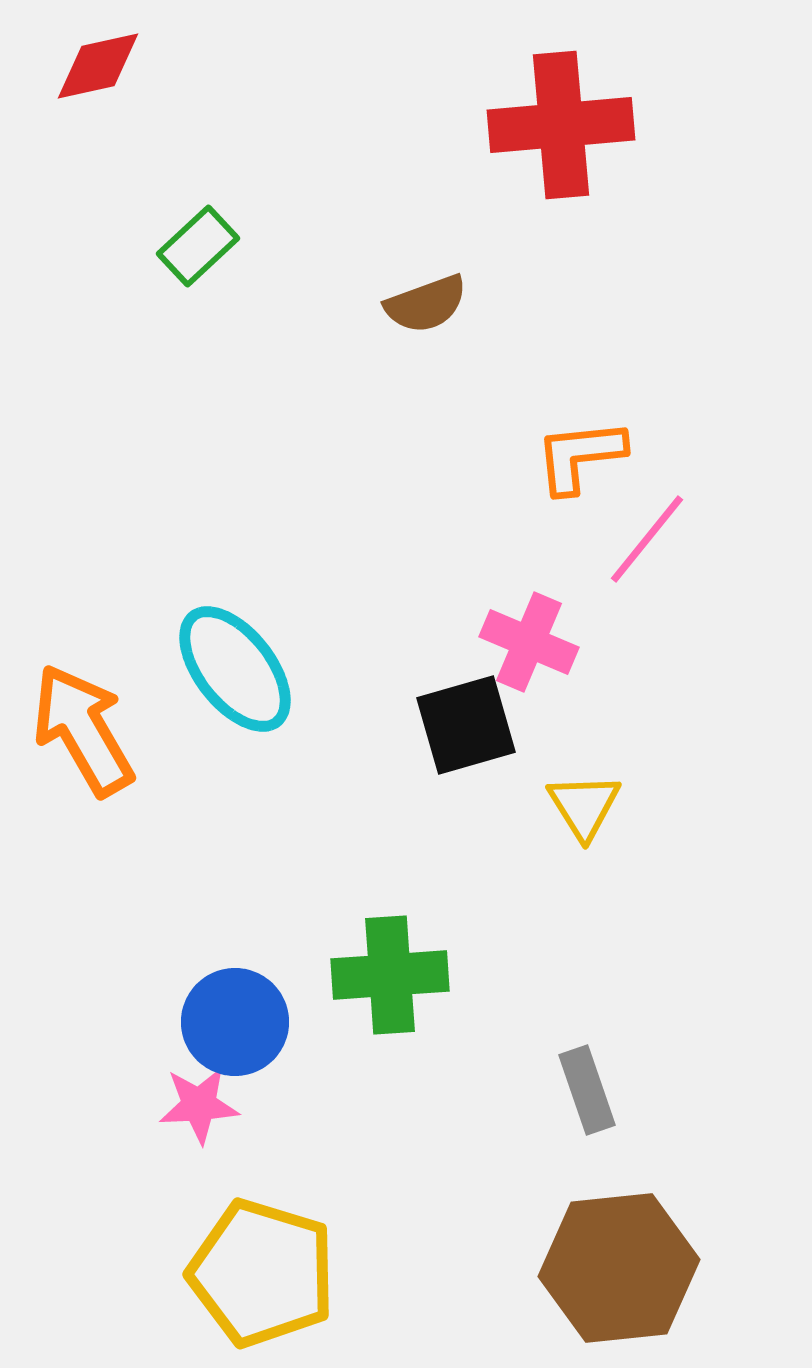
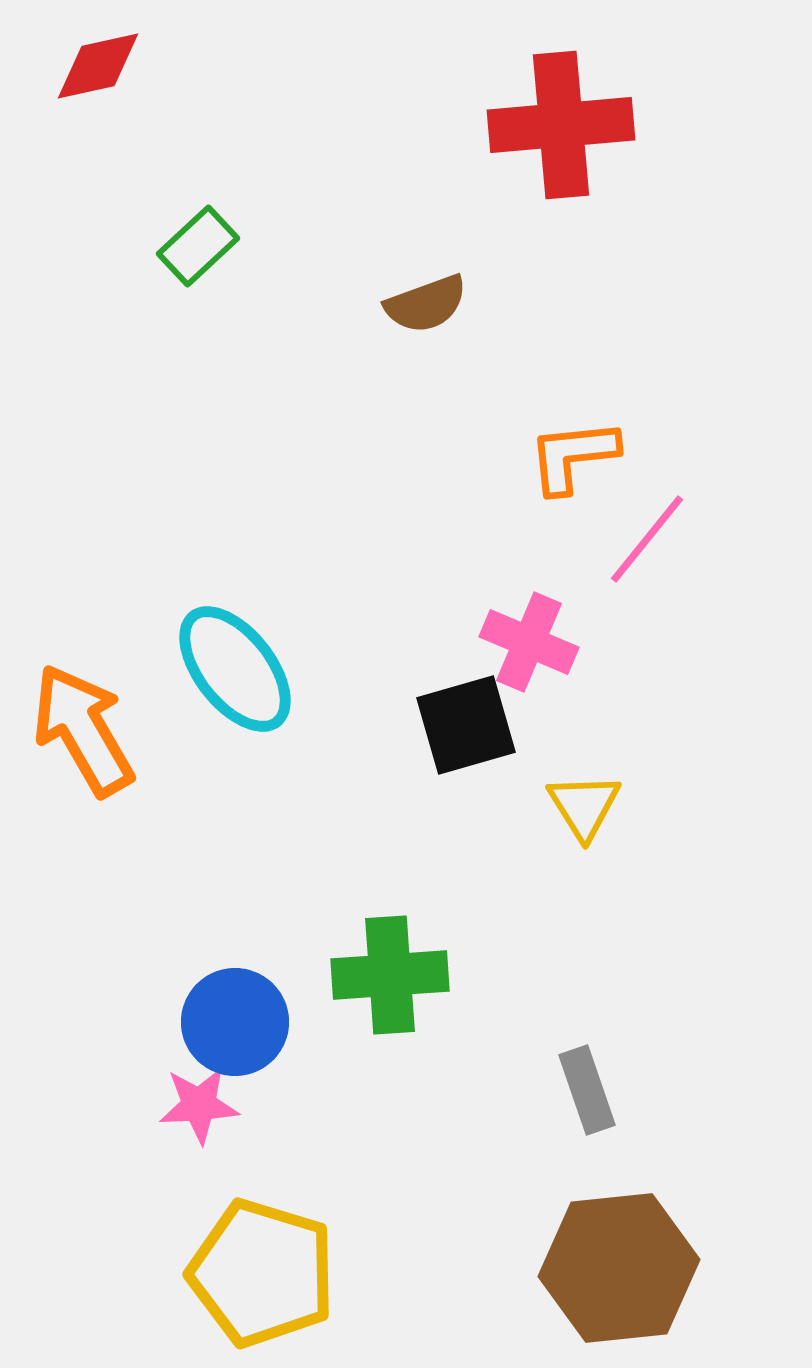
orange L-shape: moved 7 px left
